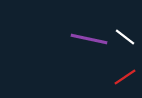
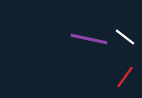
red line: rotated 20 degrees counterclockwise
